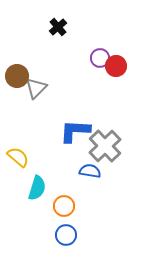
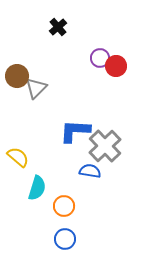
blue circle: moved 1 px left, 4 px down
